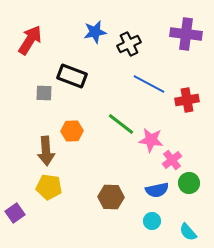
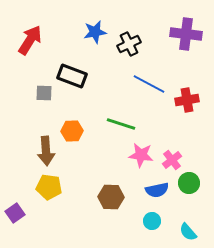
green line: rotated 20 degrees counterclockwise
pink star: moved 10 px left, 15 px down
